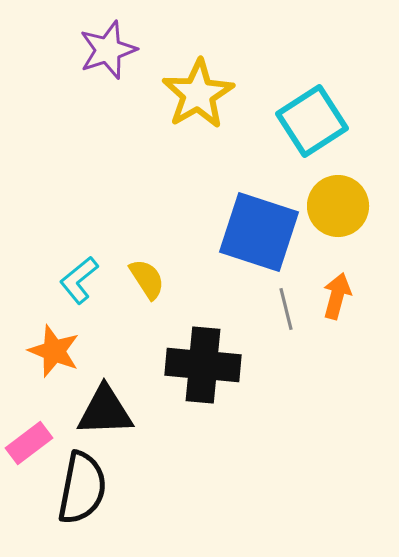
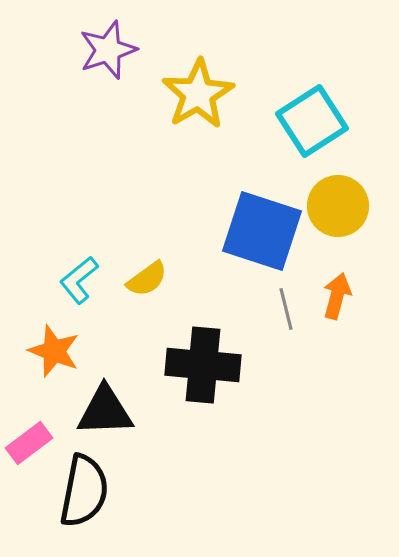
blue square: moved 3 px right, 1 px up
yellow semicircle: rotated 87 degrees clockwise
black semicircle: moved 2 px right, 3 px down
